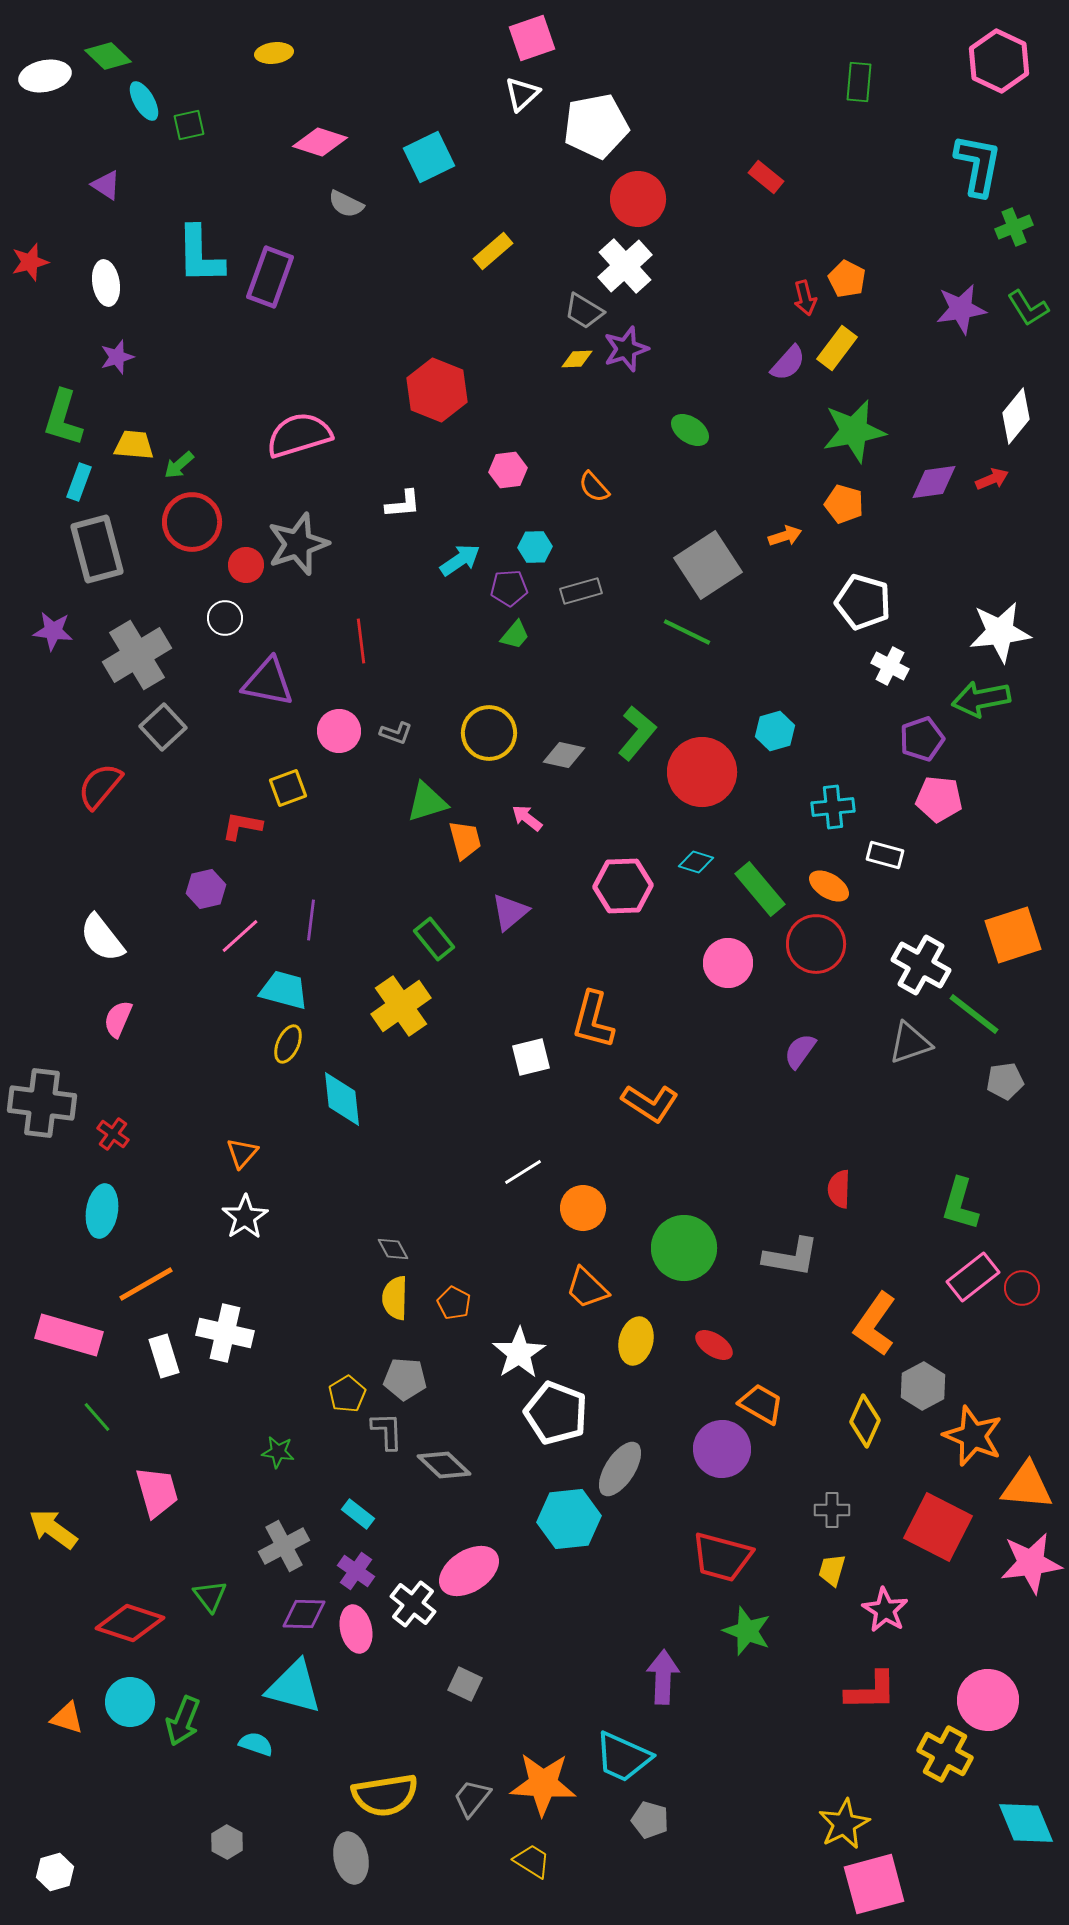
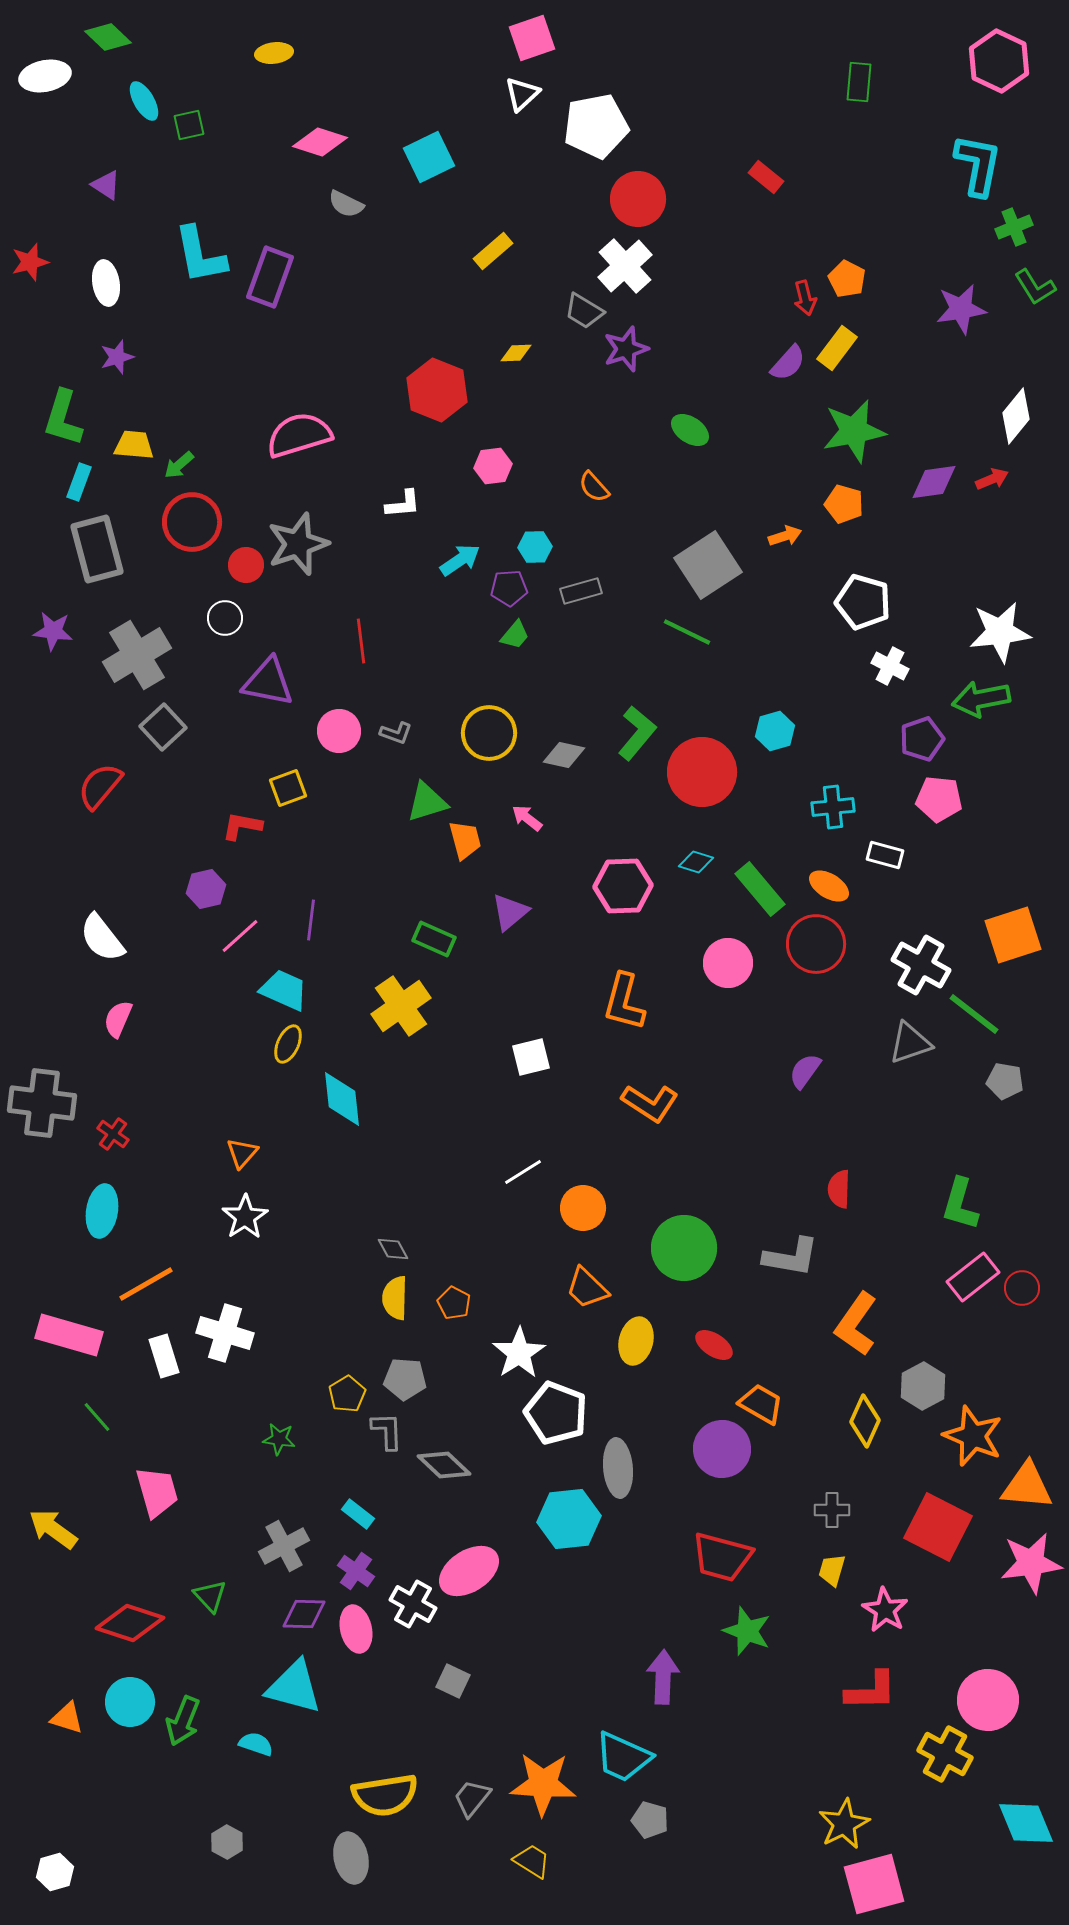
green diamond at (108, 56): moved 19 px up
cyan L-shape at (200, 255): rotated 10 degrees counterclockwise
green L-shape at (1028, 308): moved 7 px right, 21 px up
yellow diamond at (577, 359): moved 61 px left, 6 px up
pink hexagon at (508, 470): moved 15 px left, 4 px up
green rectangle at (434, 939): rotated 27 degrees counterclockwise
cyan trapezoid at (284, 990): rotated 9 degrees clockwise
orange L-shape at (593, 1020): moved 31 px right, 18 px up
purple semicircle at (800, 1051): moved 5 px right, 20 px down
gray pentagon at (1005, 1081): rotated 18 degrees clockwise
orange L-shape at (875, 1324): moved 19 px left
white cross at (225, 1333): rotated 4 degrees clockwise
green star at (278, 1452): moved 1 px right, 13 px up
gray ellipse at (620, 1469): moved 2 px left, 1 px up; rotated 38 degrees counterclockwise
green triangle at (210, 1596): rotated 6 degrees counterclockwise
white cross at (413, 1604): rotated 9 degrees counterclockwise
gray square at (465, 1684): moved 12 px left, 3 px up
